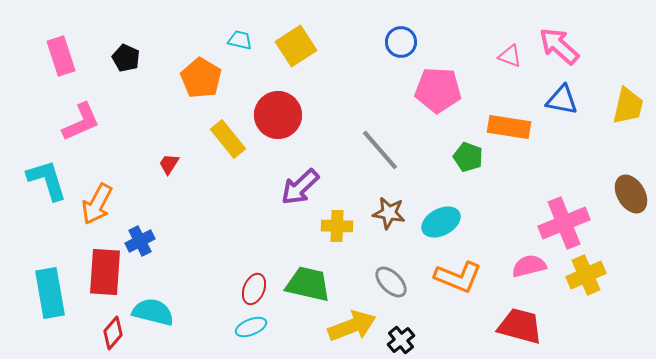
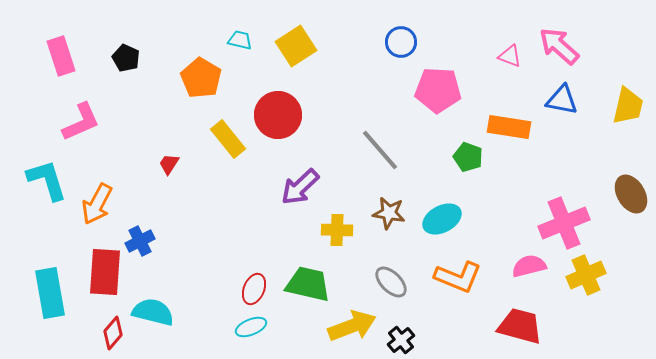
cyan ellipse at (441, 222): moved 1 px right, 3 px up
yellow cross at (337, 226): moved 4 px down
